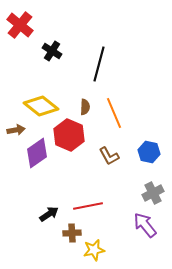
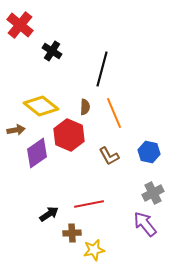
black line: moved 3 px right, 5 px down
red line: moved 1 px right, 2 px up
purple arrow: moved 1 px up
